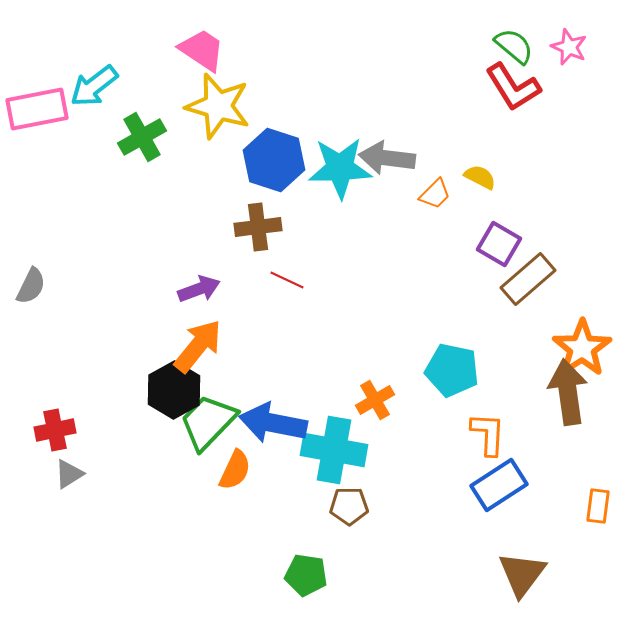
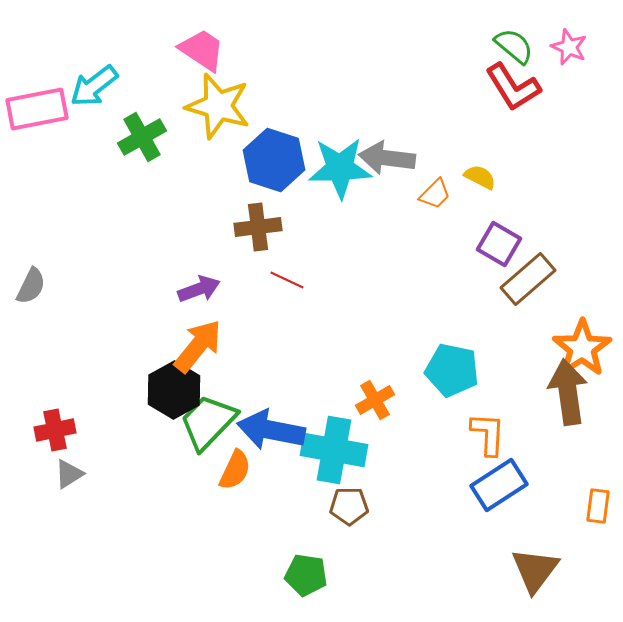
blue arrow: moved 2 px left, 7 px down
brown triangle: moved 13 px right, 4 px up
